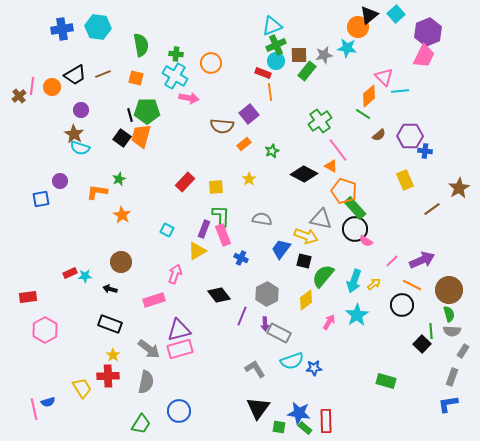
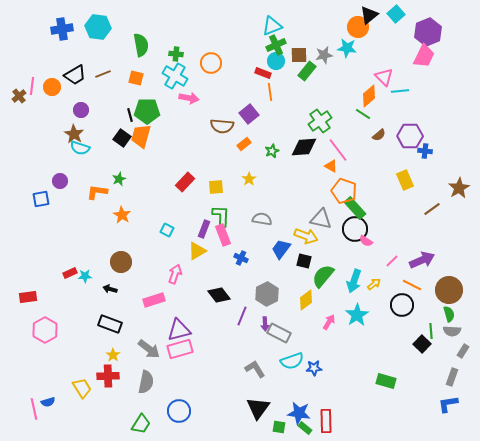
black diamond at (304, 174): moved 27 px up; rotated 32 degrees counterclockwise
